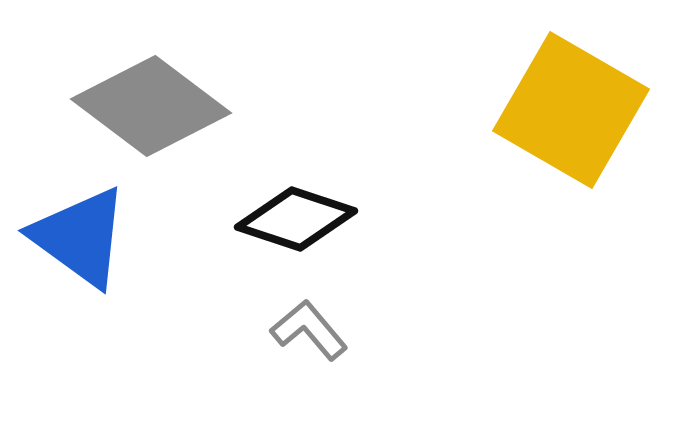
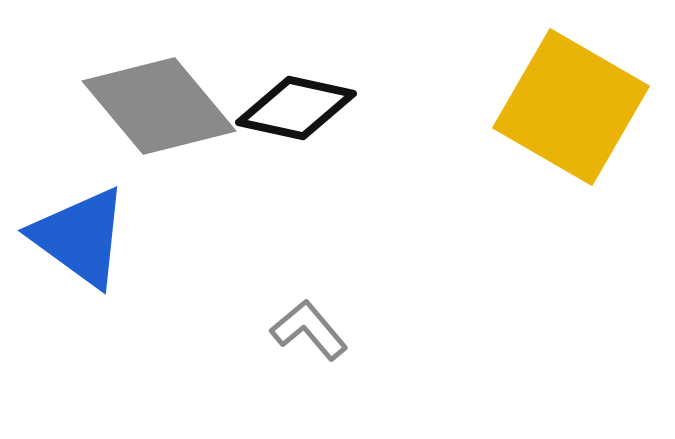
gray diamond: moved 8 px right; rotated 13 degrees clockwise
yellow square: moved 3 px up
black diamond: moved 111 px up; rotated 6 degrees counterclockwise
